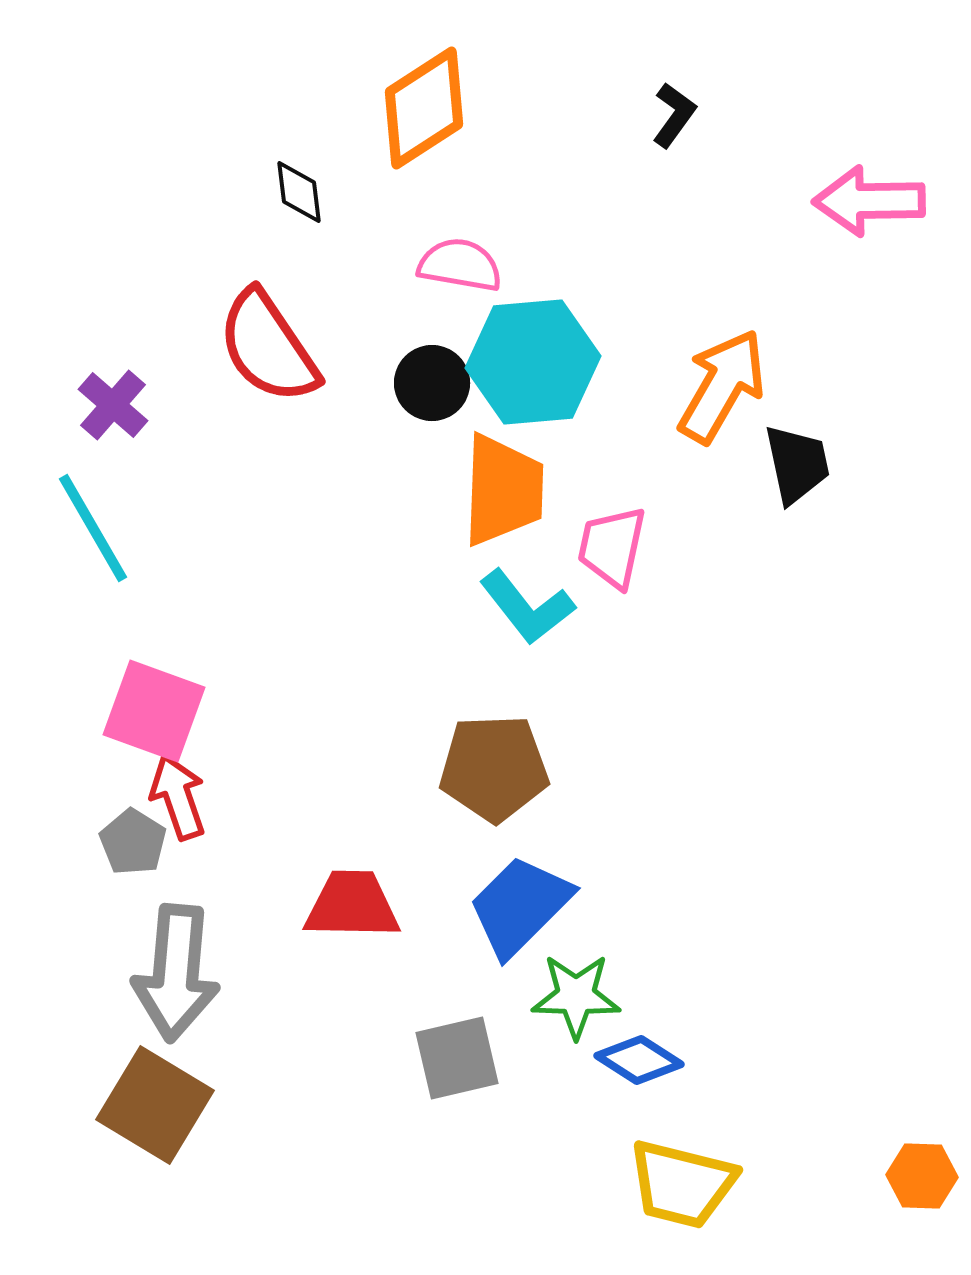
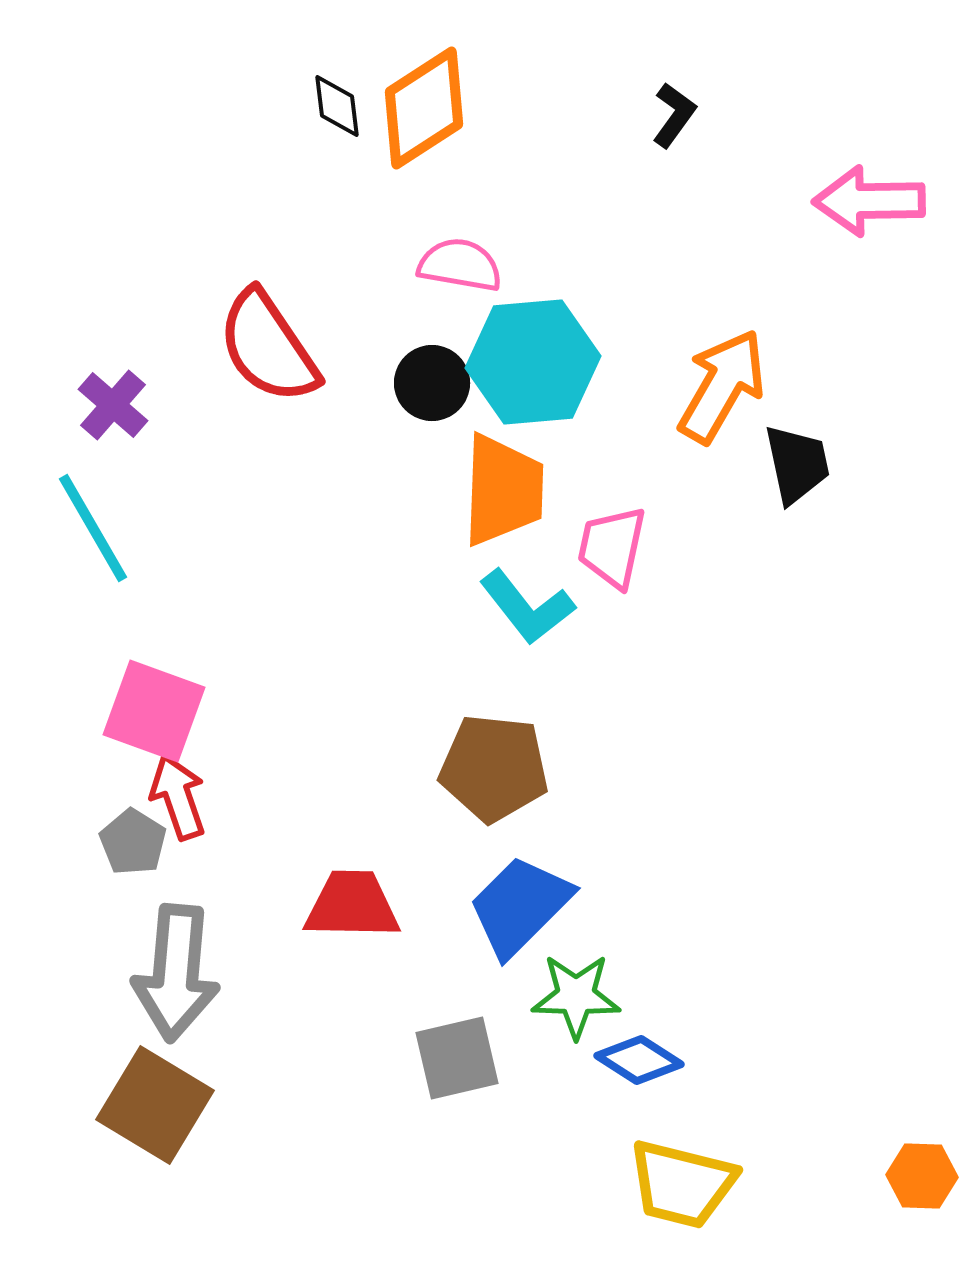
black diamond: moved 38 px right, 86 px up
brown pentagon: rotated 8 degrees clockwise
